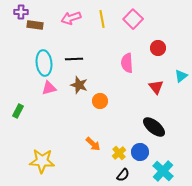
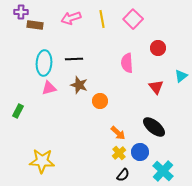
cyan ellipse: rotated 10 degrees clockwise
orange arrow: moved 25 px right, 11 px up
